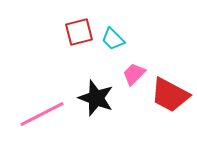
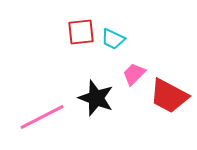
red square: moved 2 px right; rotated 8 degrees clockwise
cyan trapezoid: rotated 20 degrees counterclockwise
red trapezoid: moved 1 px left, 1 px down
pink line: moved 3 px down
